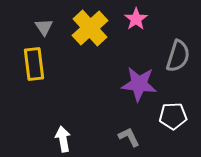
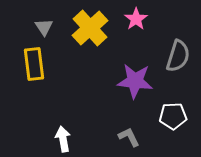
purple star: moved 4 px left, 3 px up
